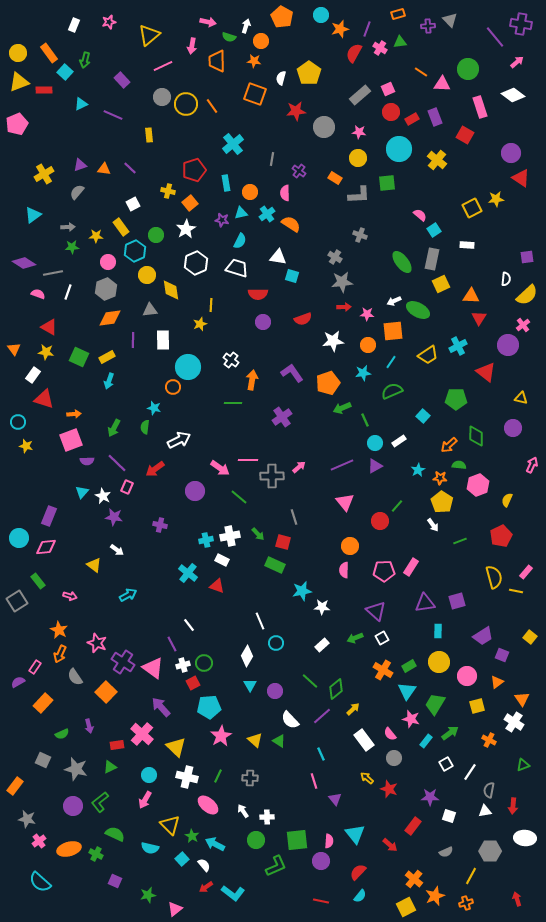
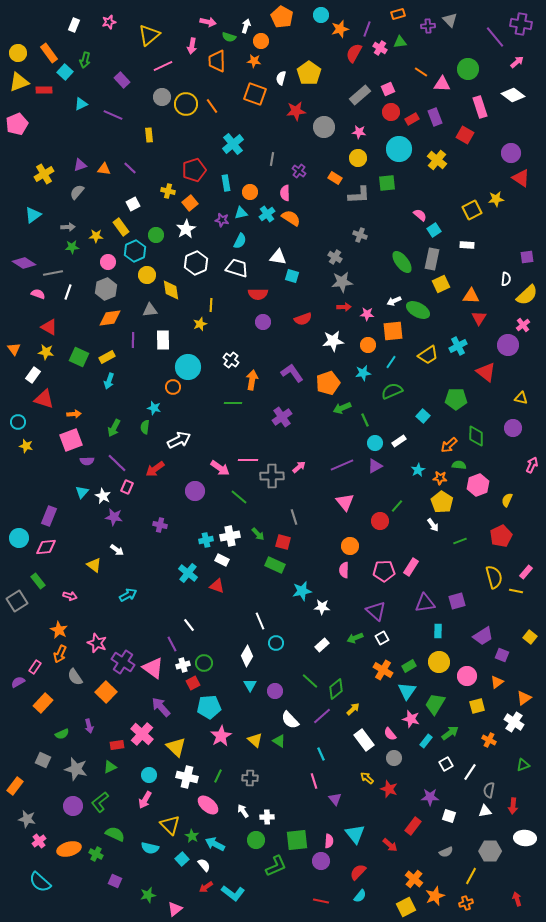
yellow square at (472, 208): moved 2 px down
orange semicircle at (291, 224): moved 6 px up
orange triangle at (522, 699): moved 2 px right, 1 px up; rotated 28 degrees clockwise
